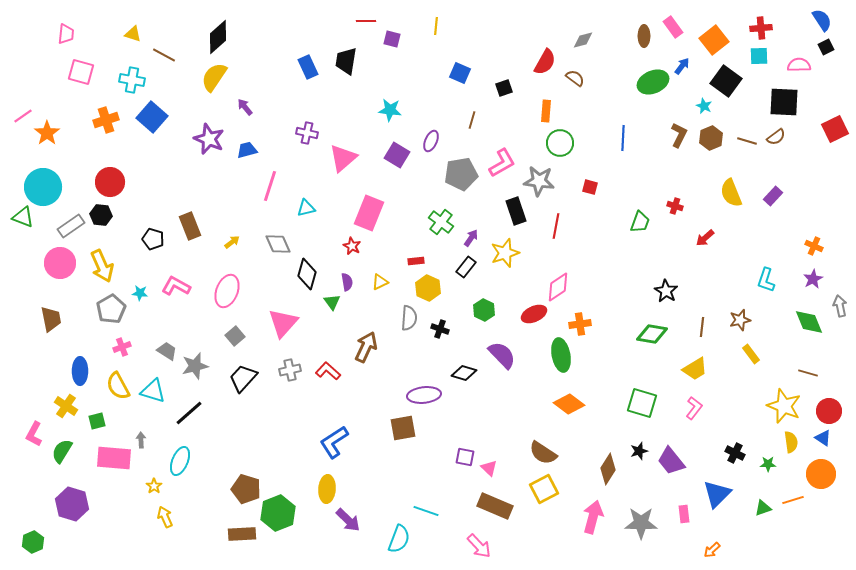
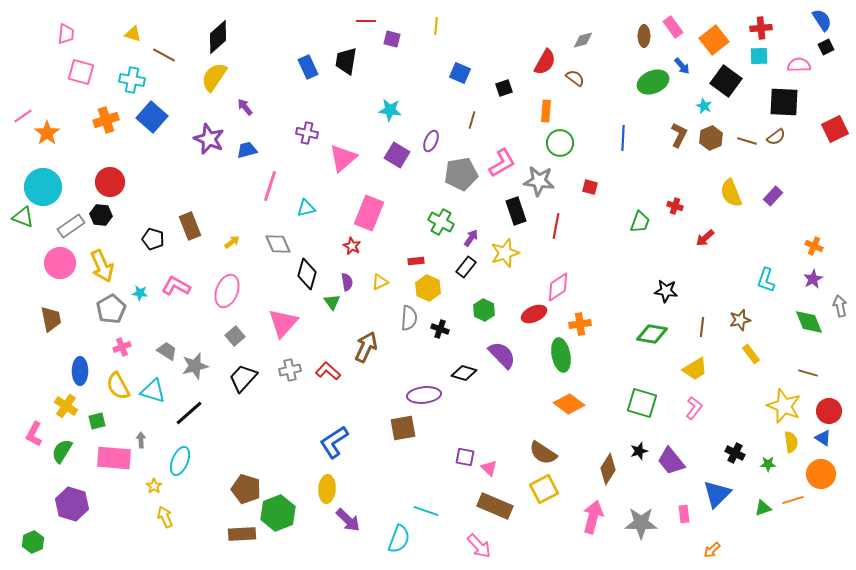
blue arrow at (682, 66): rotated 102 degrees clockwise
green cross at (441, 222): rotated 10 degrees counterclockwise
black star at (666, 291): rotated 25 degrees counterclockwise
